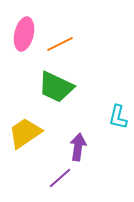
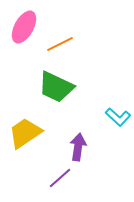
pink ellipse: moved 7 px up; rotated 16 degrees clockwise
cyan L-shape: rotated 60 degrees counterclockwise
